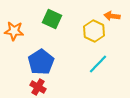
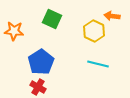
cyan line: rotated 60 degrees clockwise
